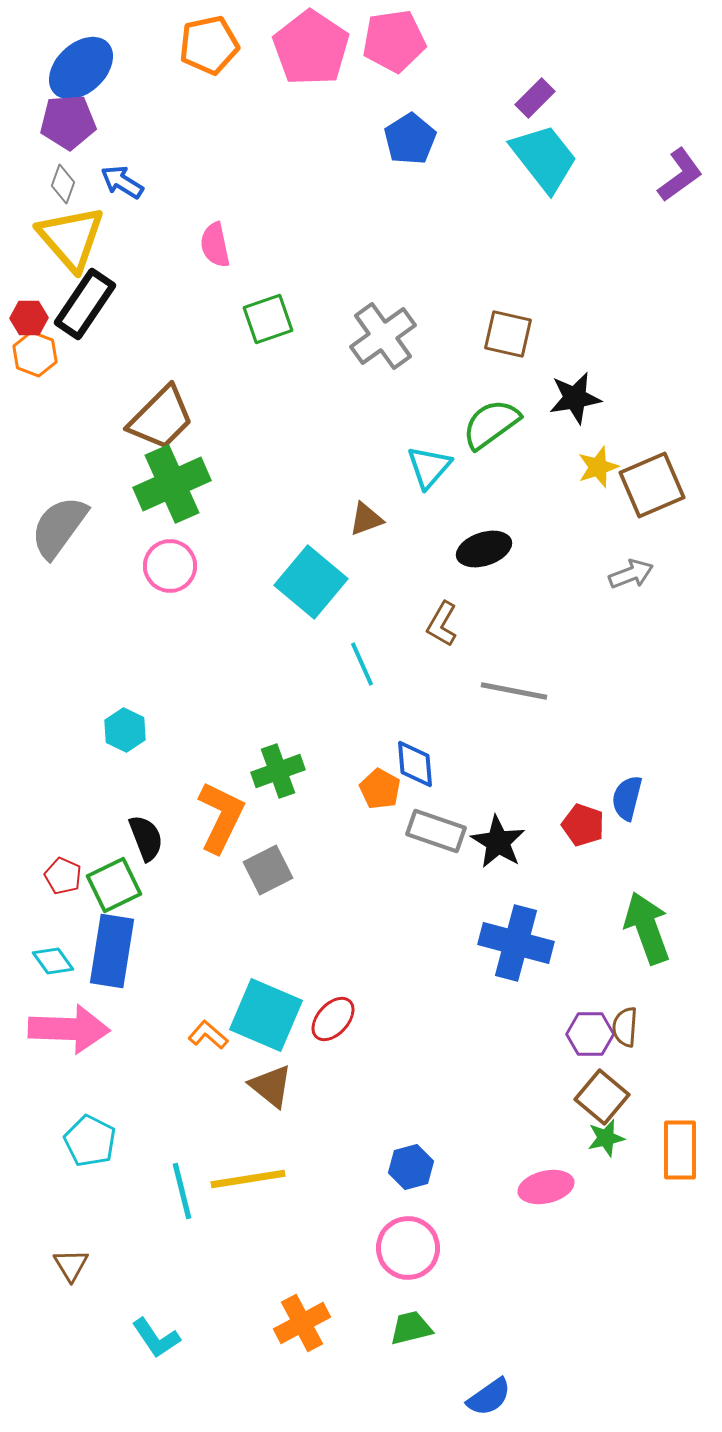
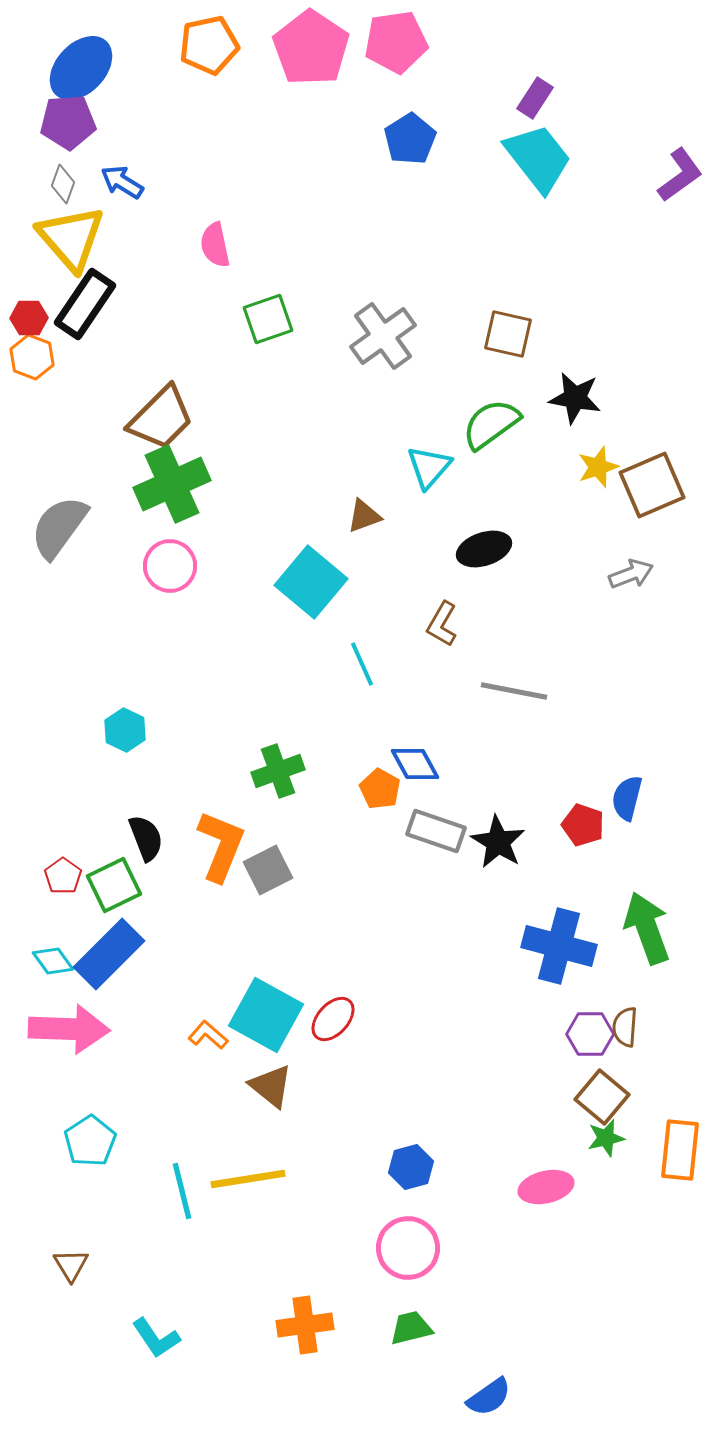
pink pentagon at (394, 41): moved 2 px right, 1 px down
blue ellipse at (81, 68): rotated 4 degrees counterclockwise
purple rectangle at (535, 98): rotated 12 degrees counterclockwise
cyan trapezoid at (544, 158): moved 6 px left
orange hexagon at (35, 354): moved 3 px left, 3 px down
black star at (575, 398): rotated 20 degrees clockwise
brown triangle at (366, 519): moved 2 px left, 3 px up
blue diamond at (415, 764): rotated 24 degrees counterclockwise
orange L-shape at (221, 817): moved 29 px down; rotated 4 degrees counterclockwise
red pentagon at (63, 876): rotated 12 degrees clockwise
blue cross at (516, 943): moved 43 px right, 3 px down
blue rectangle at (112, 951): moved 3 px left, 3 px down; rotated 36 degrees clockwise
cyan square at (266, 1015): rotated 6 degrees clockwise
cyan pentagon at (90, 1141): rotated 12 degrees clockwise
orange rectangle at (680, 1150): rotated 6 degrees clockwise
orange cross at (302, 1323): moved 3 px right, 2 px down; rotated 20 degrees clockwise
